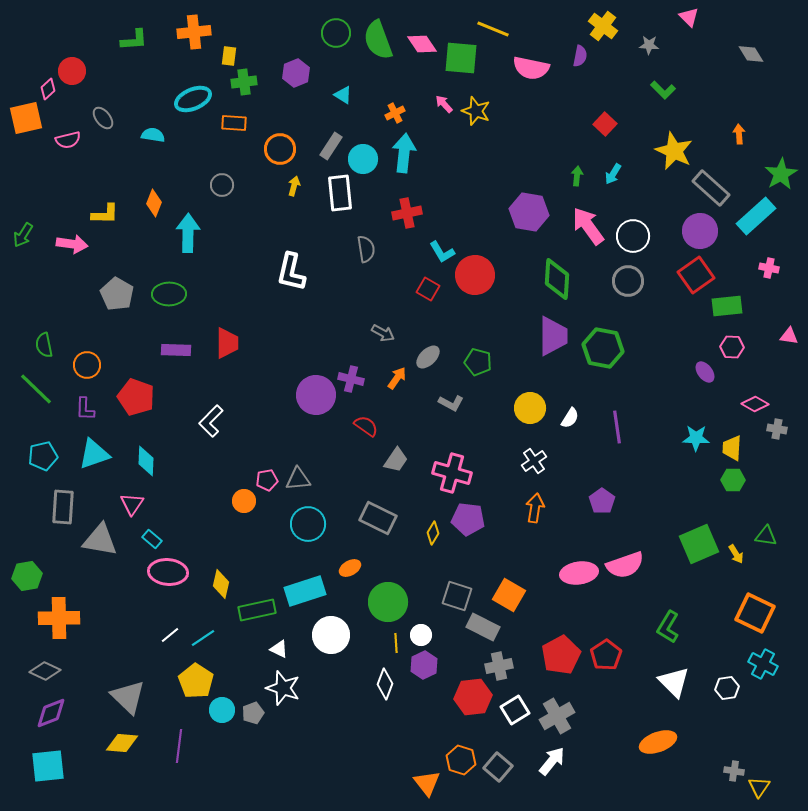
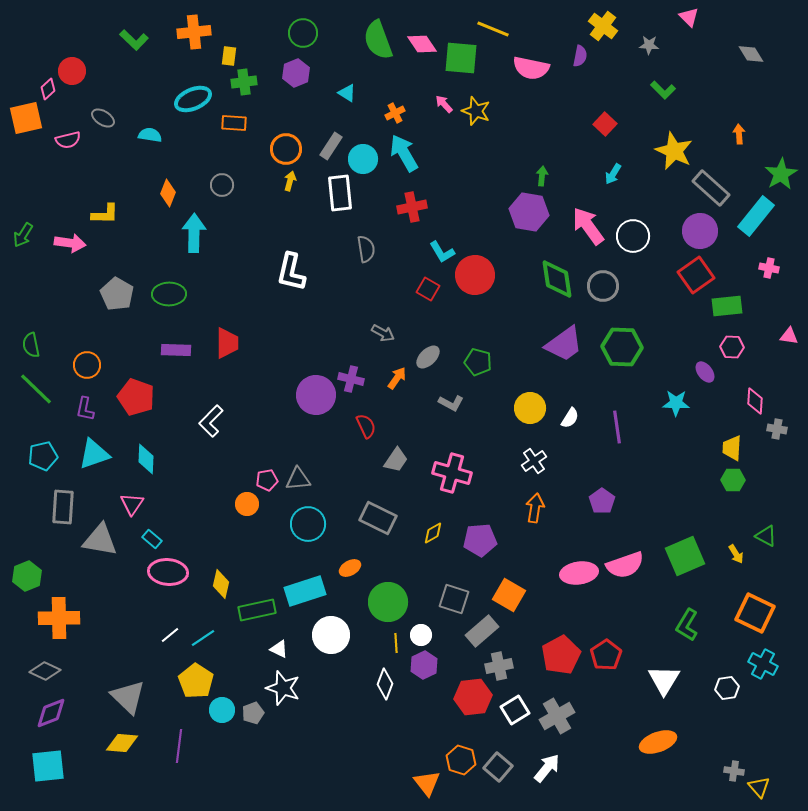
green circle at (336, 33): moved 33 px left
green L-shape at (134, 40): rotated 48 degrees clockwise
cyan triangle at (343, 95): moved 4 px right, 2 px up
gray ellipse at (103, 118): rotated 20 degrees counterclockwise
cyan semicircle at (153, 135): moved 3 px left
orange circle at (280, 149): moved 6 px right
cyan arrow at (404, 153): rotated 36 degrees counterclockwise
green arrow at (577, 176): moved 35 px left
yellow arrow at (294, 186): moved 4 px left, 5 px up
orange diamond at (154, 203): moved 14 px right, 10 px up
red cross at (407, 213): moved 5 px right, 6 px up
cyan rectangle at (756, 216): rotated 9 degrees counterclockwise
cyan arrow at (188, 233): moved 6 px right
pink arrow at (72, 244): moved 2 px left, 1 px up
green diamond at (557, 279): rotated 12 degrees counterclockwise
gray circle at (628, 281): moved 25 px left, 5 px down
purple trapezoid at (553, 336): moved 11 px right, 8 px down; rotated 54 degrees clockwise
green semicircle at (44, 345): moved 13 px left
green hexagon at (603, 348): moved 19 px right, 1 px up; rotated 9 degrees counterclockwise
pink diamond at (755, 404): moved 3 px up; rotated 64 degrees clockwise
purple L-shape at (85, 409): rotated 10 degrees clockwise
red semicircle at (366, 426): rotated 30 degrees clockwise
cyan star at (696, 438): moved 20 px left, 35 px up
cyan diamond at (146, 461): moved 2 px up
orange circle at (244, 501): moved 3 px right, 3 px down
purple pentagon at (468, 519): moved 12 px right, 21 px down; rotated 12 degrees counterclockwise
yellow diamond at (433, 533): rotated 30 degrees clockwise
green triangle at (766, 536): rotated 20 degrees clockwise
green square at (699, 544): moved 14 px left, 12 px down
green hexagon at (27, 576): rotated 12 degrees counterclockwise
gray square at (457, 596): moved 3 px left, 3 px down
gray rectangle at (483, 627): moved 1 px left, 4 px down; rotated 68 degrees counterclockwise
green L-shape at (668, 627): moved 19 px right, 2 px up
white triangle at (674, 682): moved 10 px left, 2 px up; rotated 16 degrees clockwise
white arrow at (552, 761): moved 5 px left, 7 px down
yellow triangle at (759, 787): rotated 15 degrees counterclockwise
